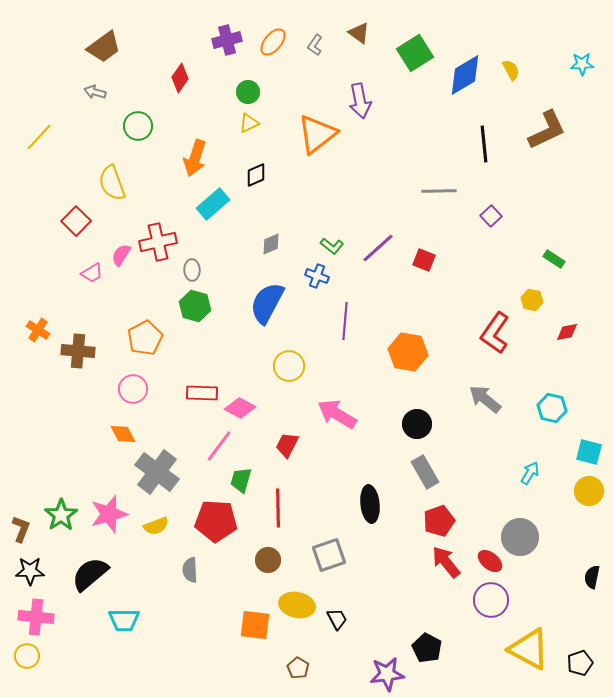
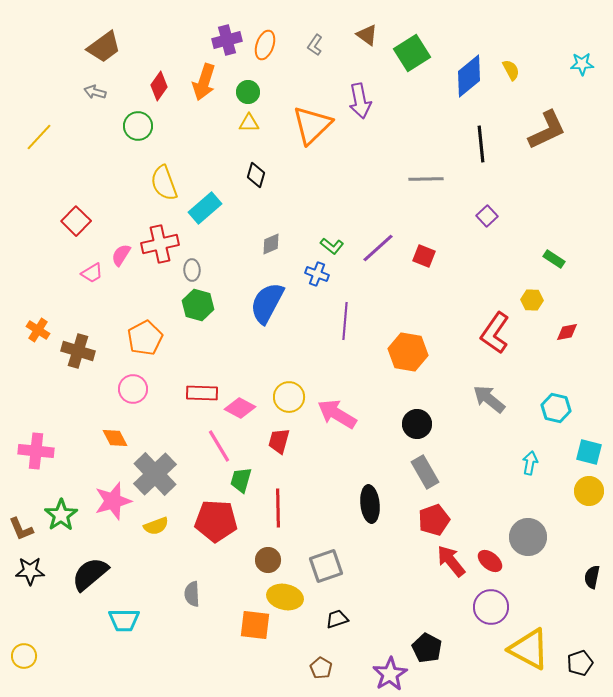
brown triangle at (359, 33): moved 8 px right, 2 px down
orange ellipse at (273, 42): moved 8 px left, 3 px down; rotated 20 degrees counterclockwise
green square at (415, 53): moved 3 px left
blue diamond at (465, 75): moved 4 px right, 1 px down; rotated 9 degrees counterclockwise
red diamond at (180, 78): moved 21 px left, 8 px down
yellow triangle at (249, 123): rotated 25 degrees clockwise
orange triangle at (317, 134): moved 5 px left, 9 px up; rotated 6 degrees counterclockwise
black line at (484, 144): moved 3 px left
orange arrow at (195, 158): moved 9 px right, 76 px up
black diamond at (256, 175): rotated 50 degrees counterclockwise
yellow semicircle at (112, 183): moved 52 px right
gray line at (439, 191): moved 13 px left, 12 px up
cyan rectangle at (213, 204): moved 8 px left, 4 px down
purple square at (491, 216): moved 4 px left
red cross at (158, 242): moved 2 px right, 2 px down
red square at (424, 260): moved 4 px up
blue cross at (317, 276): moved 2 px up
yellow hexagon at (532, 300): rotated 10 degrees counterclockwise
green hexagon at (195, 306): moved 3 px right, 1 px up
brown cross at (78, 351): rotated 12 degrees clockwise
yellow circle at (289, 366): moved 31 px down
gray arrow at (485, 399): moved 4 px right
cyan hexagon at (552, 408): moved 4 px right
orange diamond at (123, 434): moved 8 px left, 4 px down
red trapezoid at (287, 445): moved 8 px left, 4 px up; rotated 12 degrees counterclockwise
pink line at (219, 446): rotated 68 degrees counterclockwise
gray cross at (157, 472): moved 2 px left, 2 px down; rotated 9 degrees clockwise
cyan arrow at (530, 473): moved 10 px up; rotated 20 degrees counterclockwise
pink star at (109, 514): moved 4 px right, 13 px up
red pentagon at (439, 521): moved 5 px left, 1 px up
brown L-shape at (21, 529): rotated 136 degrees clockwise
gray circle at (520, 537): moved 8 px right
gray square at (329, 555): moved 3 px left, 11 px down
red arrow at (446, 562): moved 5 px right, 1 px up
gray semicircle at (190, 570): moved 2 px right, 24 px down
purple circle at (491, 600): moved 7 px down
yellow ellipse at (297, 605): moved 12 px left, 8 px up
pink cross at (36, 617): moved 166 px up
black trapezoid at (337, 619): rotated 80 degrees counterclockwise
yellow circle at (27, 656): moved 3 px left
brown pentagon at (298, 668): moved 23 px right
purple star at (387, 674): moved 3 px right; rotated 24 degrees counterclockwise
